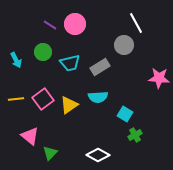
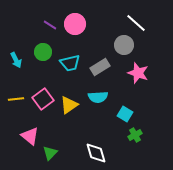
white line: rotated 20 degrees counterclockwise
pink star: moved 21 px left, 5 px up; rotated 15 degrees clockwise
white diamond: moved 2 px left, 2 px up; rotated 45 degrees clockwise
